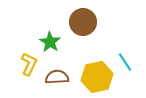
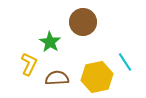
brown semicircle: moved 1 px down
